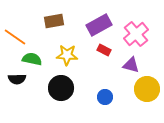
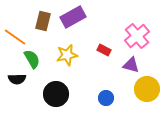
brown rectangle: moved 11 px left; rotated 66 degrees counterclockwise
purple rectangle: moved 26 px left, 8 px up
pink cross: moved 1 px right, 2 px down
yellow star: rotated 15 degrees counterclockwise
green semicircle: rotated 48 degrees clockwise
black circle: moved 5 px left, 6 px down
blue circle: moved 1 px right, 1 px down
